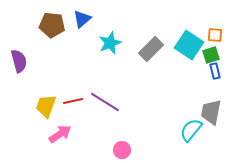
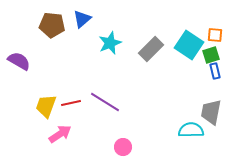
purple semicircle: rotated 45 degrees counterclockwise
red line: moved 2 px left, 2 px down
cyan semicircle: rotated 50 degrees clockwise
pink circle: moved 1 px right, 3 px up
